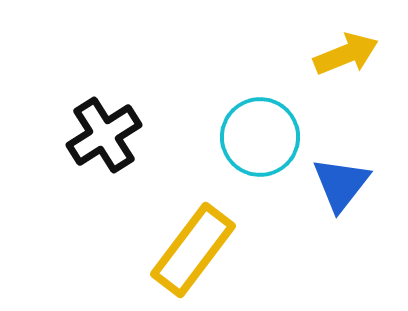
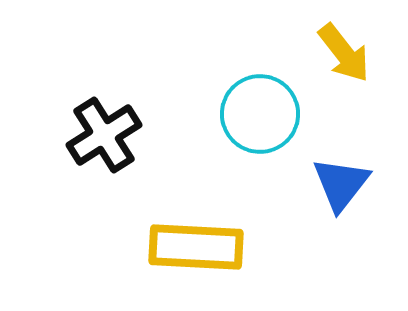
yellow arrow: moved 2 px left, 1 px up; rotated 74 degrees clockwise
cyan circle: moved 23 px up
yellow rectangle: moved 3 px right, 3 px up; rotated 56 degrees clockwise
